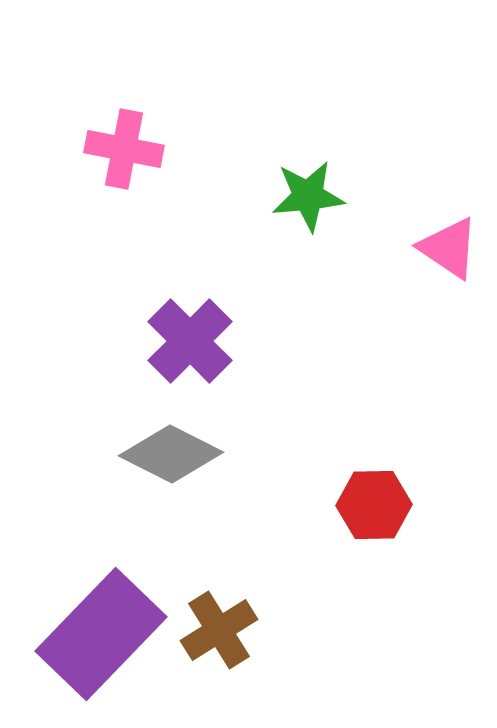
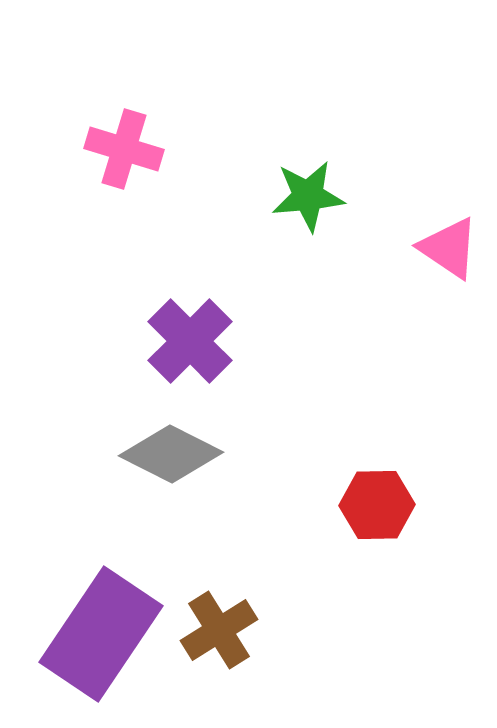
pink cross: rotated 6 degrees clockwise
red hexagon: moved 3 px right
purple rectangle: rotated 10 degrees counterclockwise
